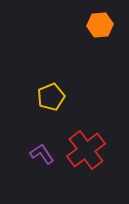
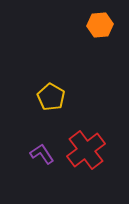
yellow pentagon: rotated 20 degrees counterclockwise
